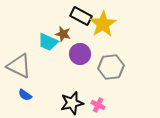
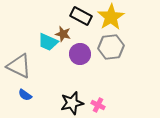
yellow star: moved 8 px right, 7 px up
gray hexagon: moved 20 px up
